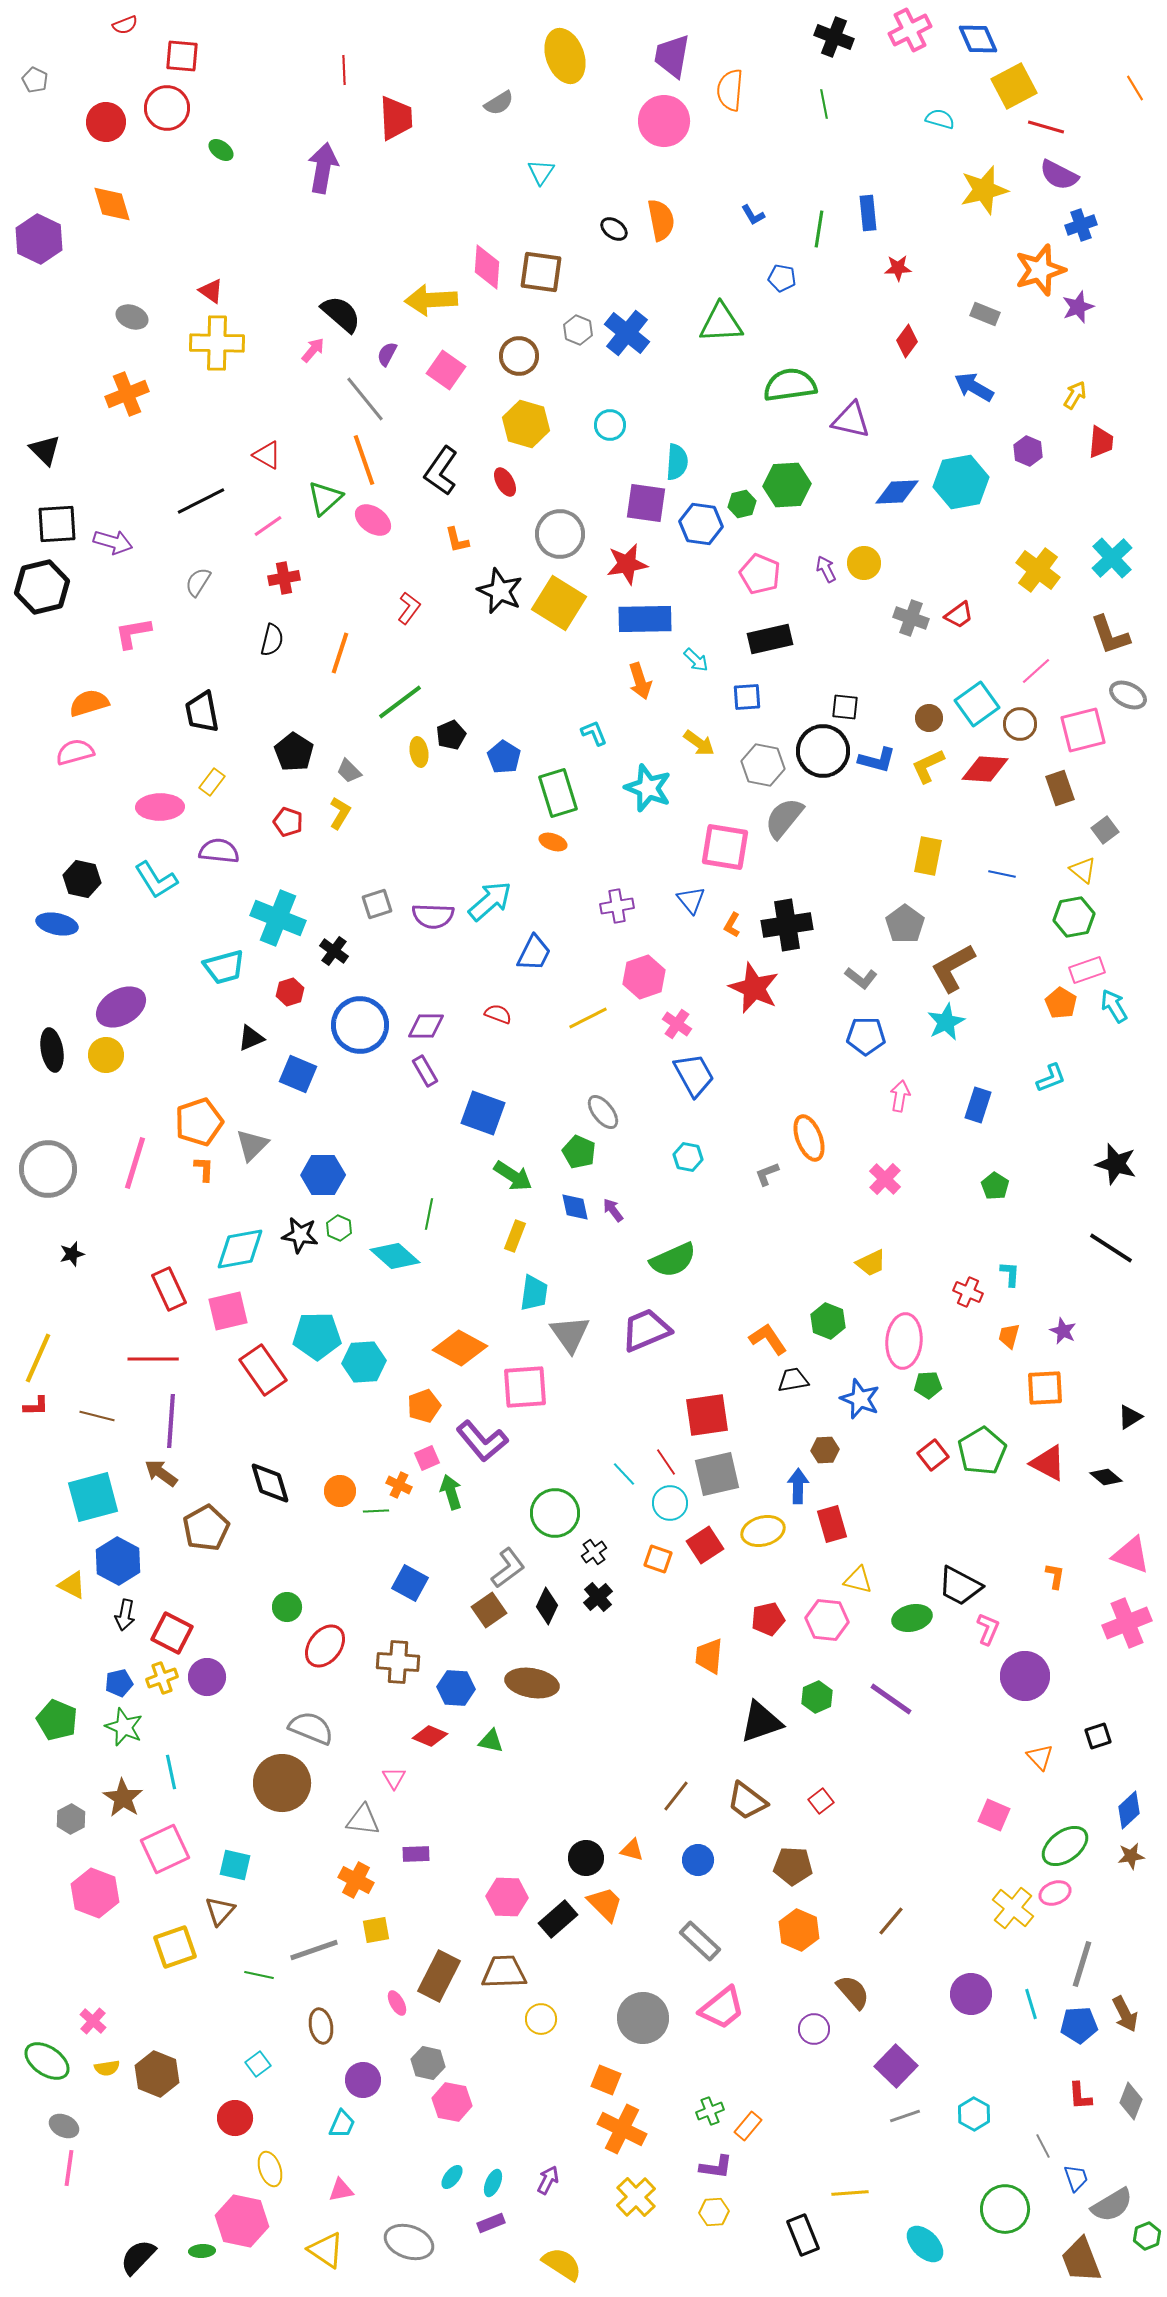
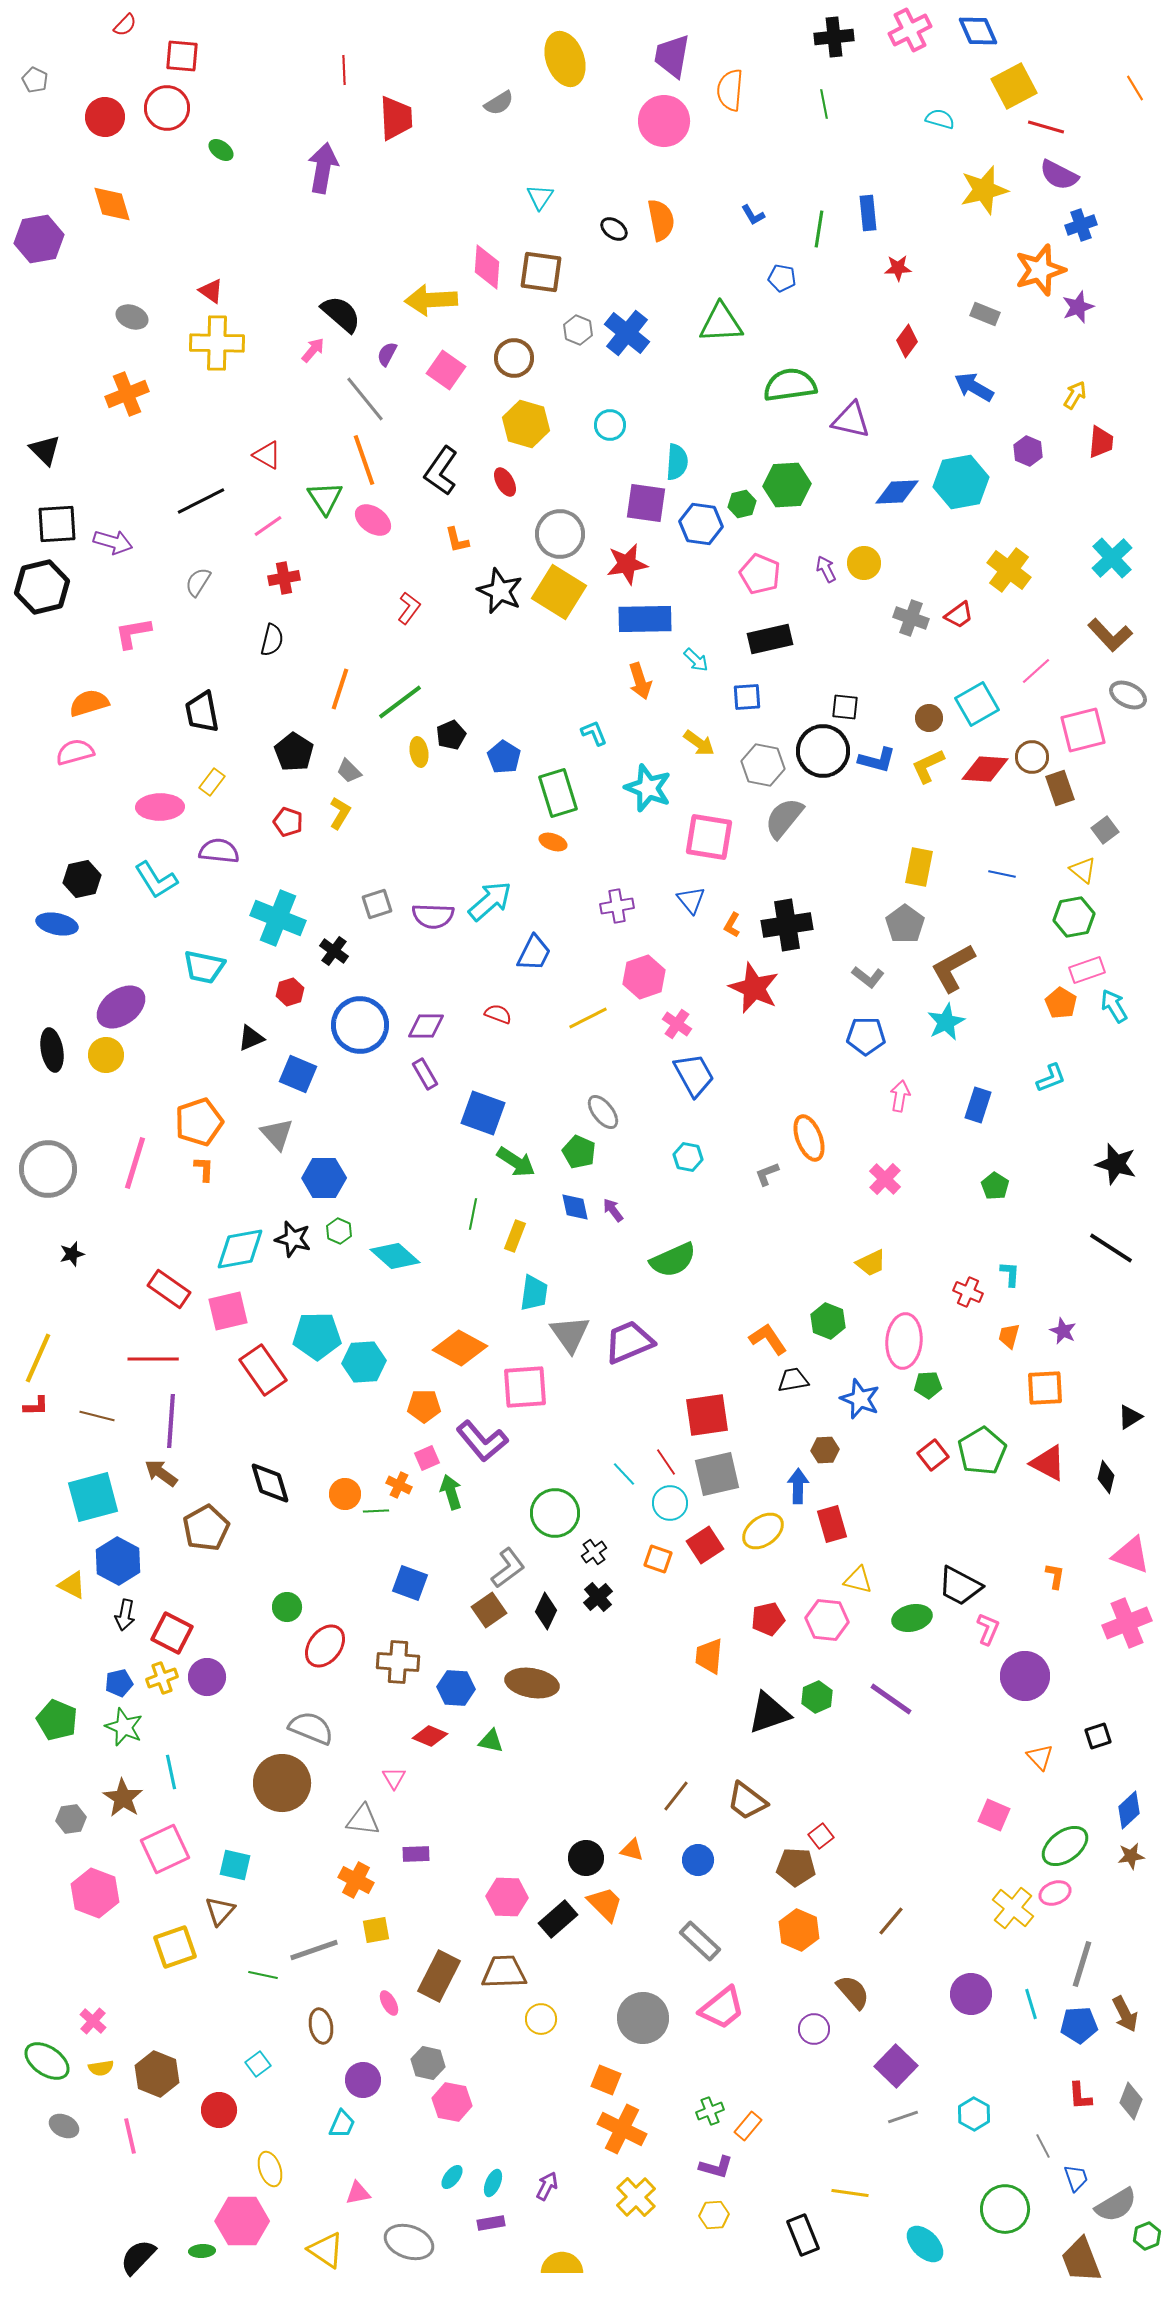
red semicircle at (125, 25): rotated 25 degrees counterclockwise
black cross at (834, 37): rotated 27 degrees counterclockwise
blue diamond at (978, 39): moved 8 px up
yellow ellipse at (565, 56): moved 3 px down
red circle at (106, 122): moved 1 px left, 5 px up
cyan triangle at (541, 172): moved 1 px left, 25 px down
purple hexagon at (39, 239): rotated 24 degrees clockwise
brown circle at (519, 356): moved 5 px left, 2 px down
green triangle at (325, 498): rotated 21 degrees counterclockwise
yellow cross at (1038, 570): moved 29 px left
yellow square at (559, 603): moved 11 px up
brown L-shape at (1110, 635): rotated 24 degrees counterclockwise
orange line at (340, 653): moved 36 px down
cyan square at (977, 704): rotated 6 degrees clockwise
brown circle at (1020, 724): moved 12 px right, 33 px down
pink square at (725, 847): moved 16 px left, 10 px up
yellow rectangle at (928, 856): moved 9 px left, 11 px down
black hexagon at (82, 879): rotated 24 degrees counterclockwise
cyan trapezoid at (224, 967): moved 20 px left; rotated 27 degrees clockwise
gray L-shape at (861, 978): moved 7 px right, 1 px up
purple ellipse at (121, 1007): rotated 6 degrees counterclockwise
purple rectangle at (425, 1071): moved 3 px down
gray triangle at (252, 1145): moved 25 px right, 11 px up; rotated 27 degrees counterclockwise
blue hexagon at (323, 1175): moved 1 px right, 3 px down
green arrow at (513, 1176): moved 3 px right, 14 px up
green line at (429, 1214): moved 44 px right
green hexagon at (339, 1228): moved 3 px down
black star at (300, 1235): moved 7 px left, 4 px down; rotated 6 degrees clockwise
red rectangle at (169, 1289): rotated 30 degrees counterclockwise
purple trapezoid at (646, 1330): moved 17 px left, 12 px down
orange pentagon at (424, 1406): rotated 20 degrees clockwise
black diamond at (1106, 1477): rotated 64 degrees clockwise
orange circle at (340, 1491): moved 5 px right, 3 px down
yellow ellipse at (763, 1531): rotated 21 degrees counterclockwise
blue square at (410, 1583): rotated 9 degrees counterclockwise
black diamond at (547, 1606): moved 1 px left, 5 px down
black triangle at (761, 1722): moved 8 px right, 9 px up
red square at (821, 1801): moved 35 px down
gray hexagon at (71, 1819): rotated 20 degrees clockwise
brown pentagon at (793, 1866): moved 3 px right, 1 px down
green line at (259, 1975): moved 4 px right
pink ellipse at (397, 2003): moved 8 px left
yellow semicircle at (107, 2068): moved 6 px left
gray line at (905, 2116): moved 2 px left, 1 px down
red circle at (235, 2118): moved 16 px left, 8 px up
purple L-shape at (716, 2167): rotated 8 degrees clockwise
pink line at (69, 2168): moved 61 px right, 32 px up; rotated 21 degrees counterclockwise
purple arrow at (548, 2180): moved 1 px left, 6 px down
pink triangle at (341, 2190): moved 17 px right, 3 px down
yellow line at (850, 2193): rotated 12 degrees clockwise
gray semicircle at (1112, 2205): moved 4 px right
yellow hexagon at (714, 2212): moved 3 px down
pink hexagon at (242, 2221): rotated 12 degrees counterclockwise
purple rectangle at (491, 2223): rotated 12 degrees clockwise
yellow semicircle at (562, 2264): rotated 33 degrees counterclockwise
